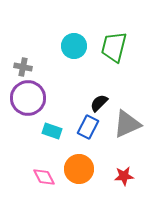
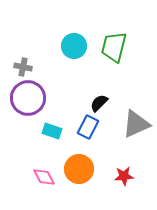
gray triangle: moved 9 px right
